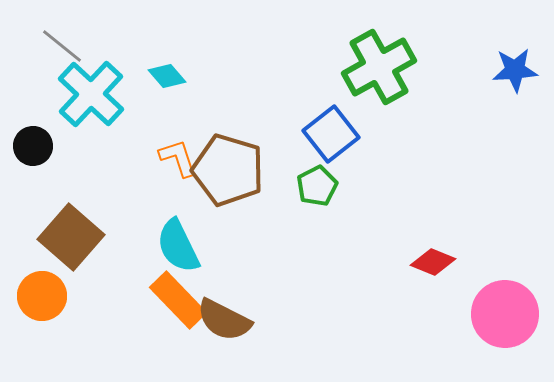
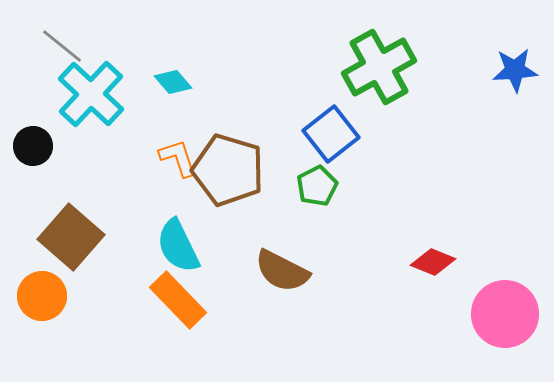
cyan diamond: moved 6 px right, 6 px down
brown semicircle: moved 58 px right, 49 px up
